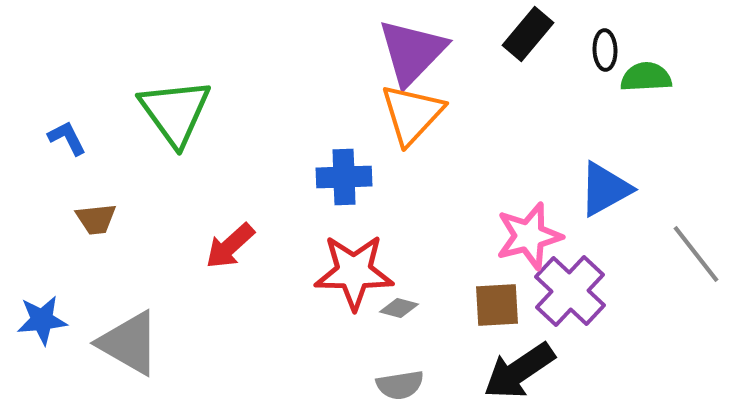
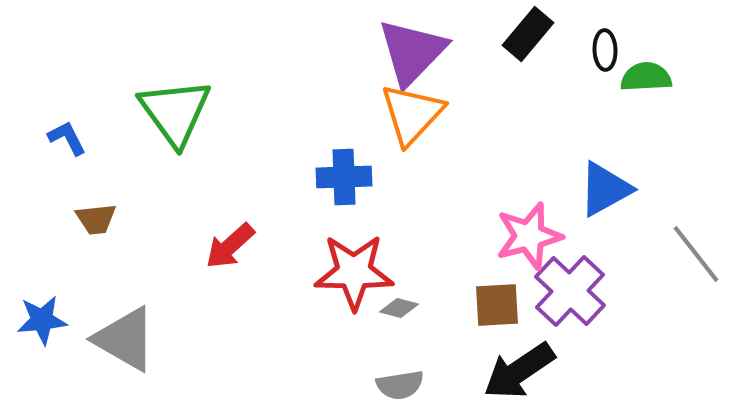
gray triangle: moved 4 px left, 4 px up
